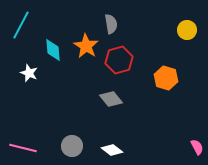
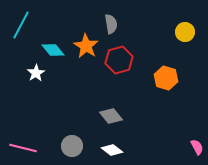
yellow circle: moved 2 px left, 2 px down
cyan diamond: rotated 35 degrees counterclockwise
white star: moved 7 px right; rotated 18 degrees clockwise
gray diamond: moved 17 px down
